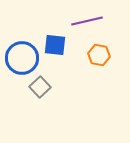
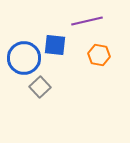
blue circle: moved 2 px right
